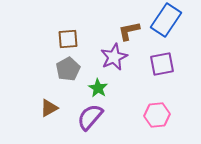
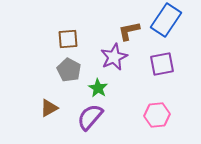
gray pentagon: moved 1 px right, 1 px down; rotated 15 degrees counterclockwise
